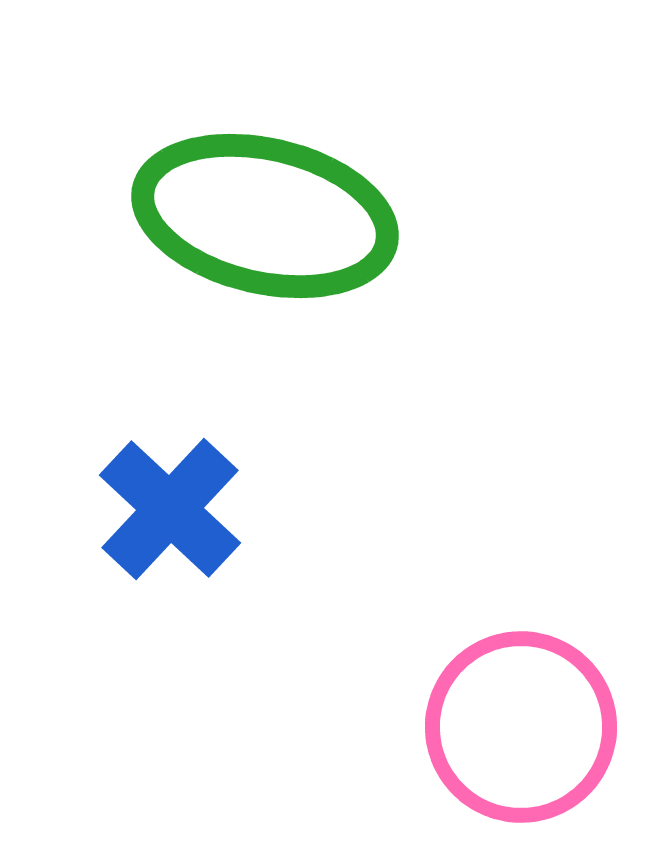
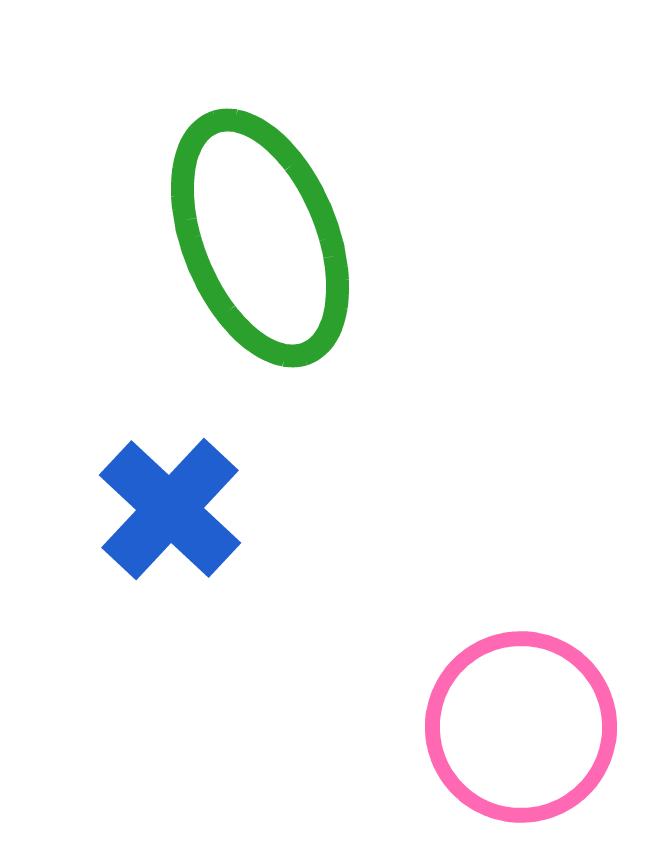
green ellipse: moved 5 px left, 22 px down; rotated 55 degrees clockwise
